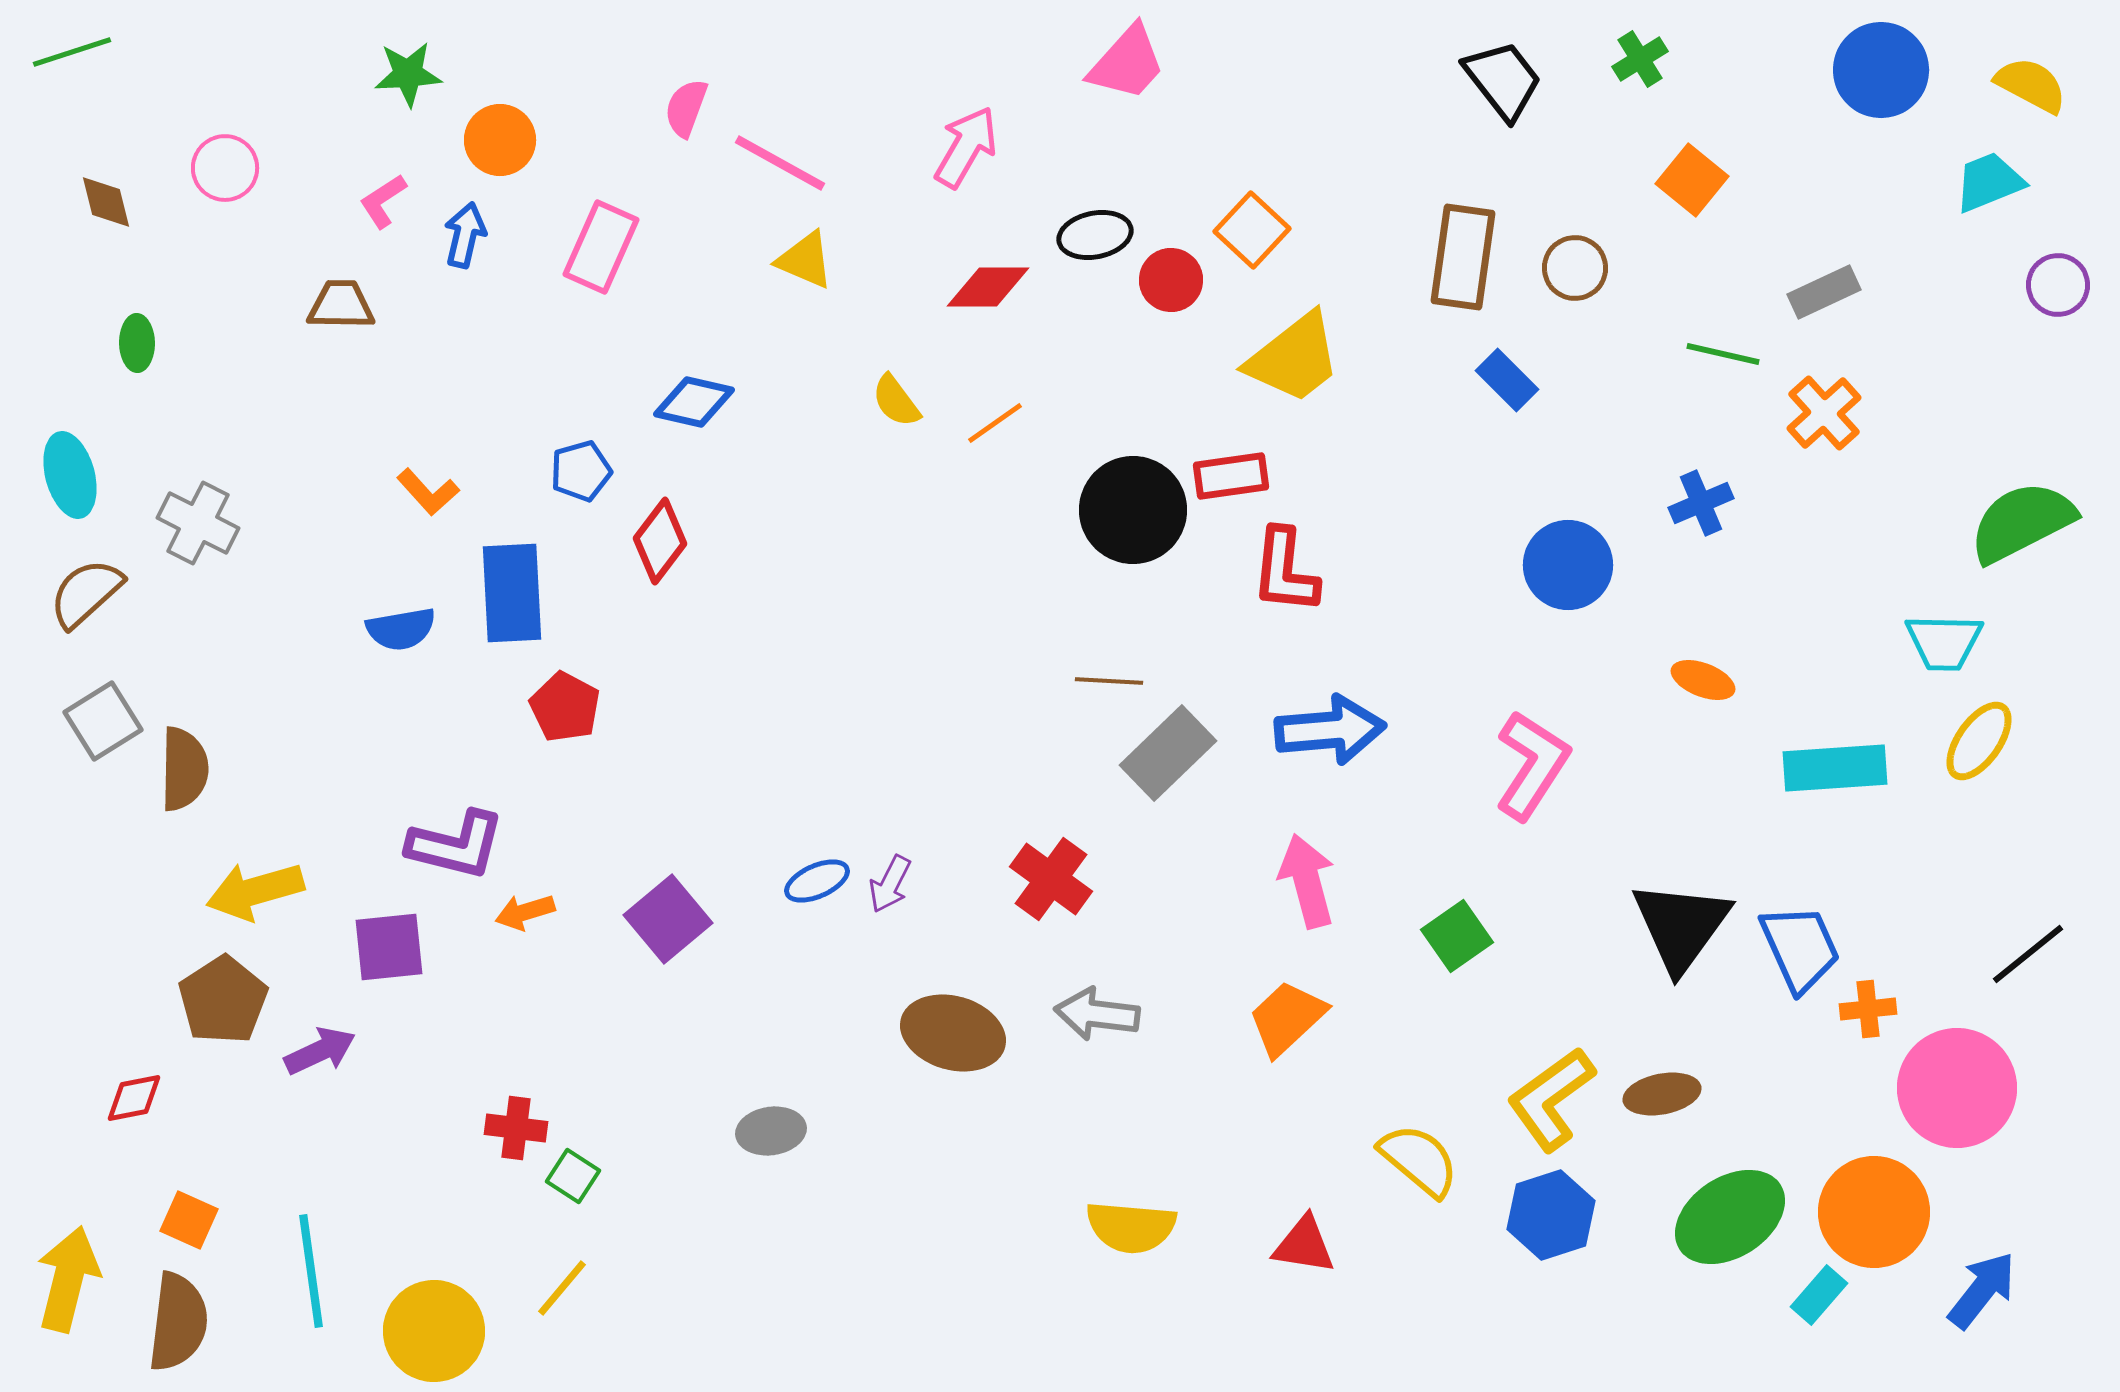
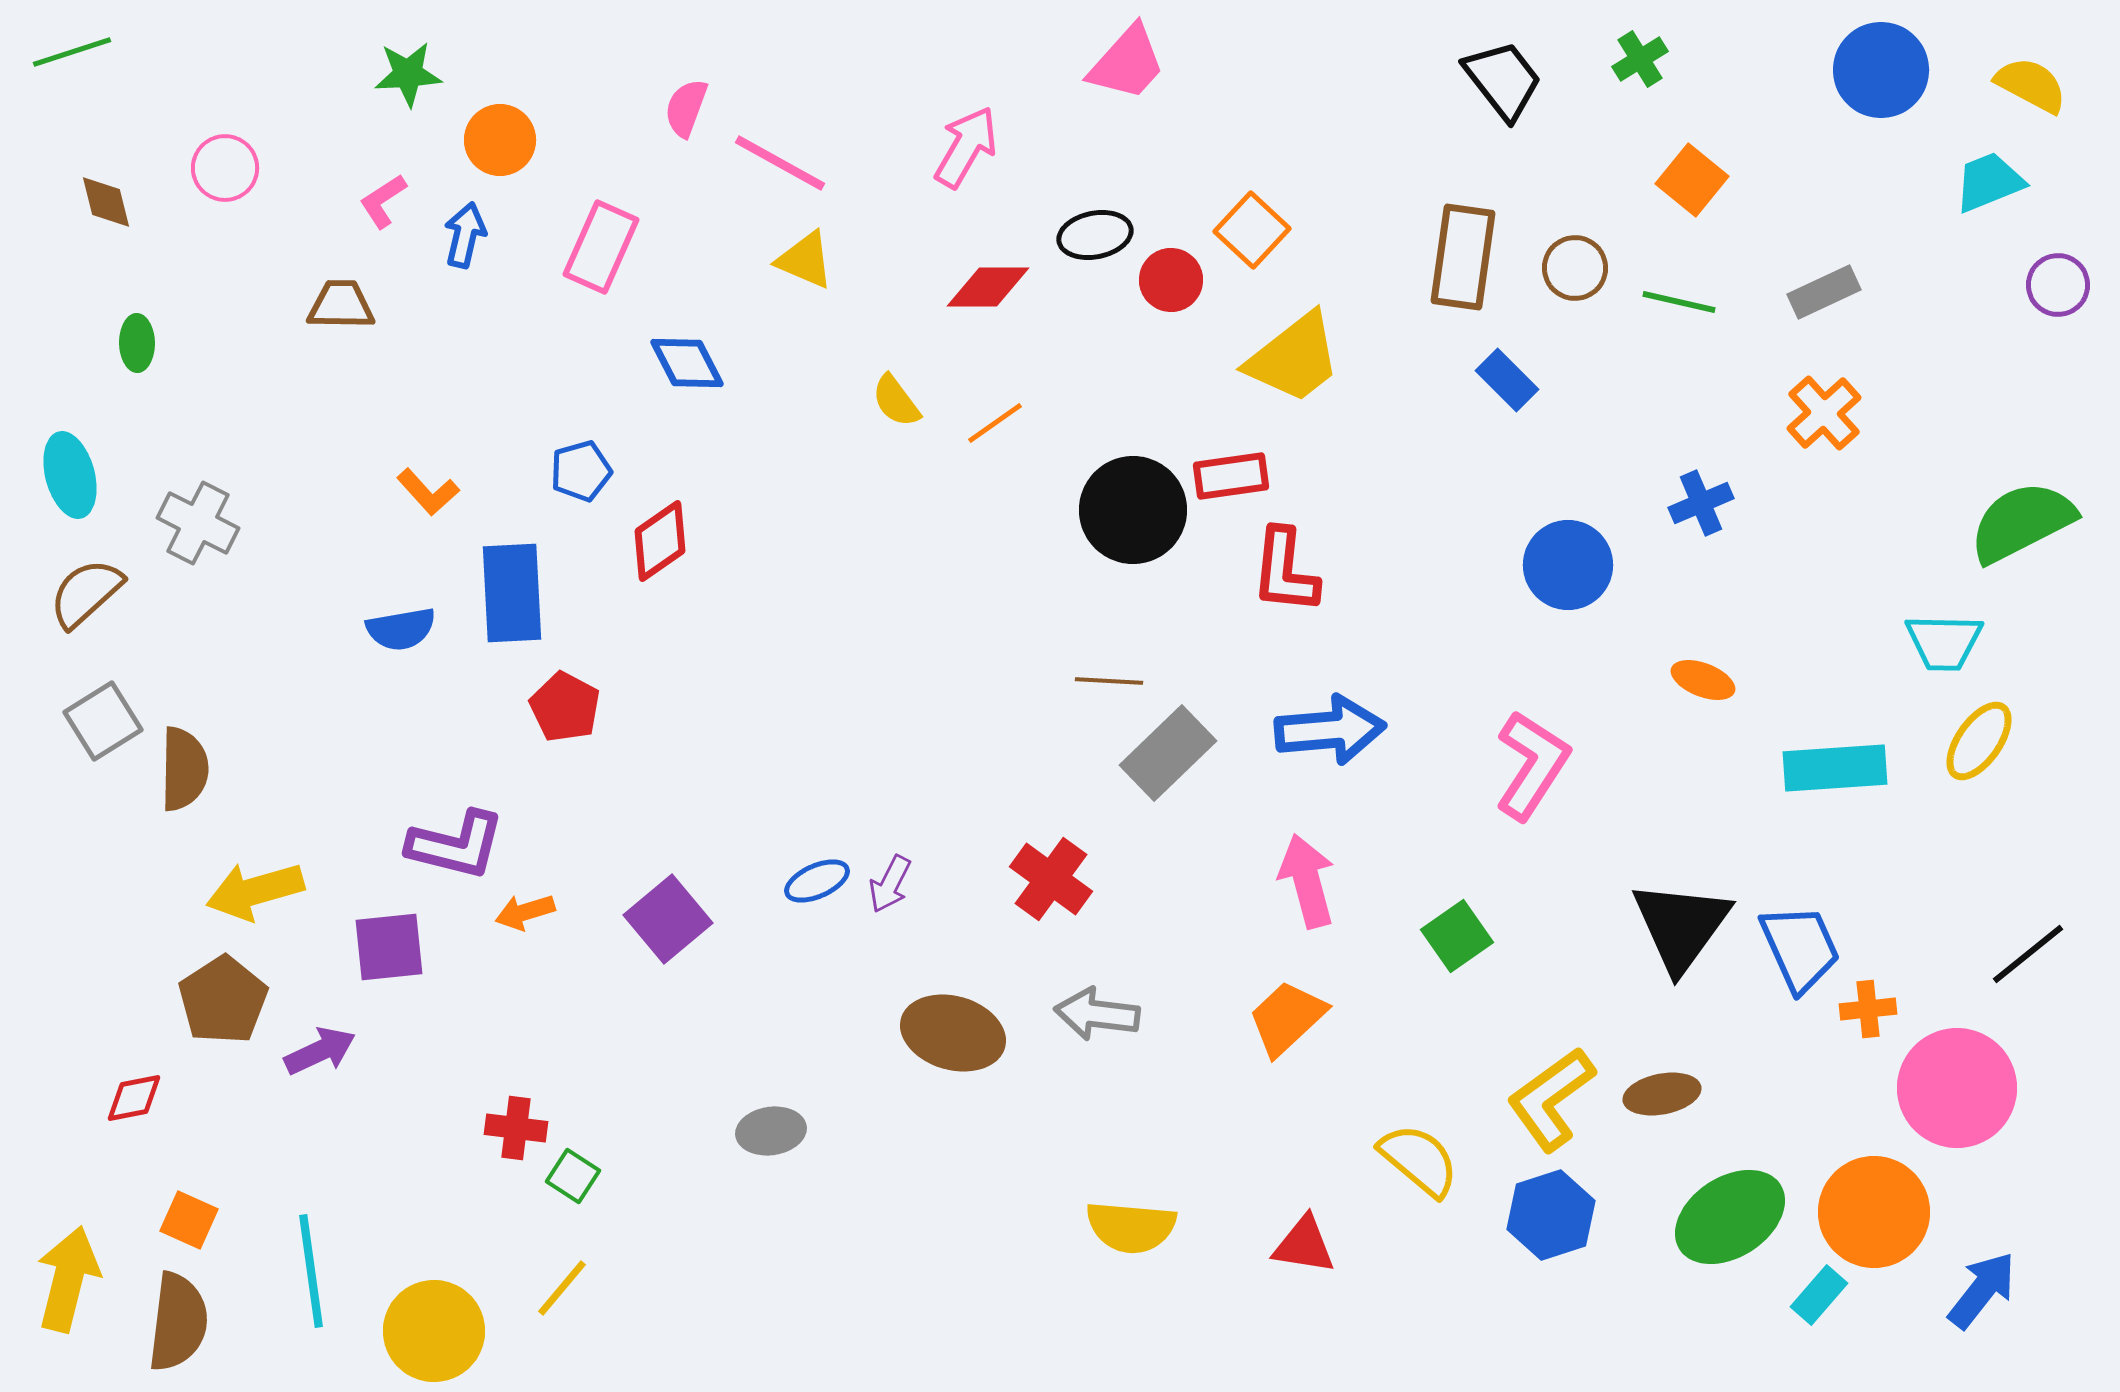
green line at (1723, 354): moved 44 px left, 52 px up
blue diamond at (694, 402): moved 7 px left, 39 px up; rotated 50 degrees clockwise
red diamond at (660, 541): rotated 18 degrees clockwise
